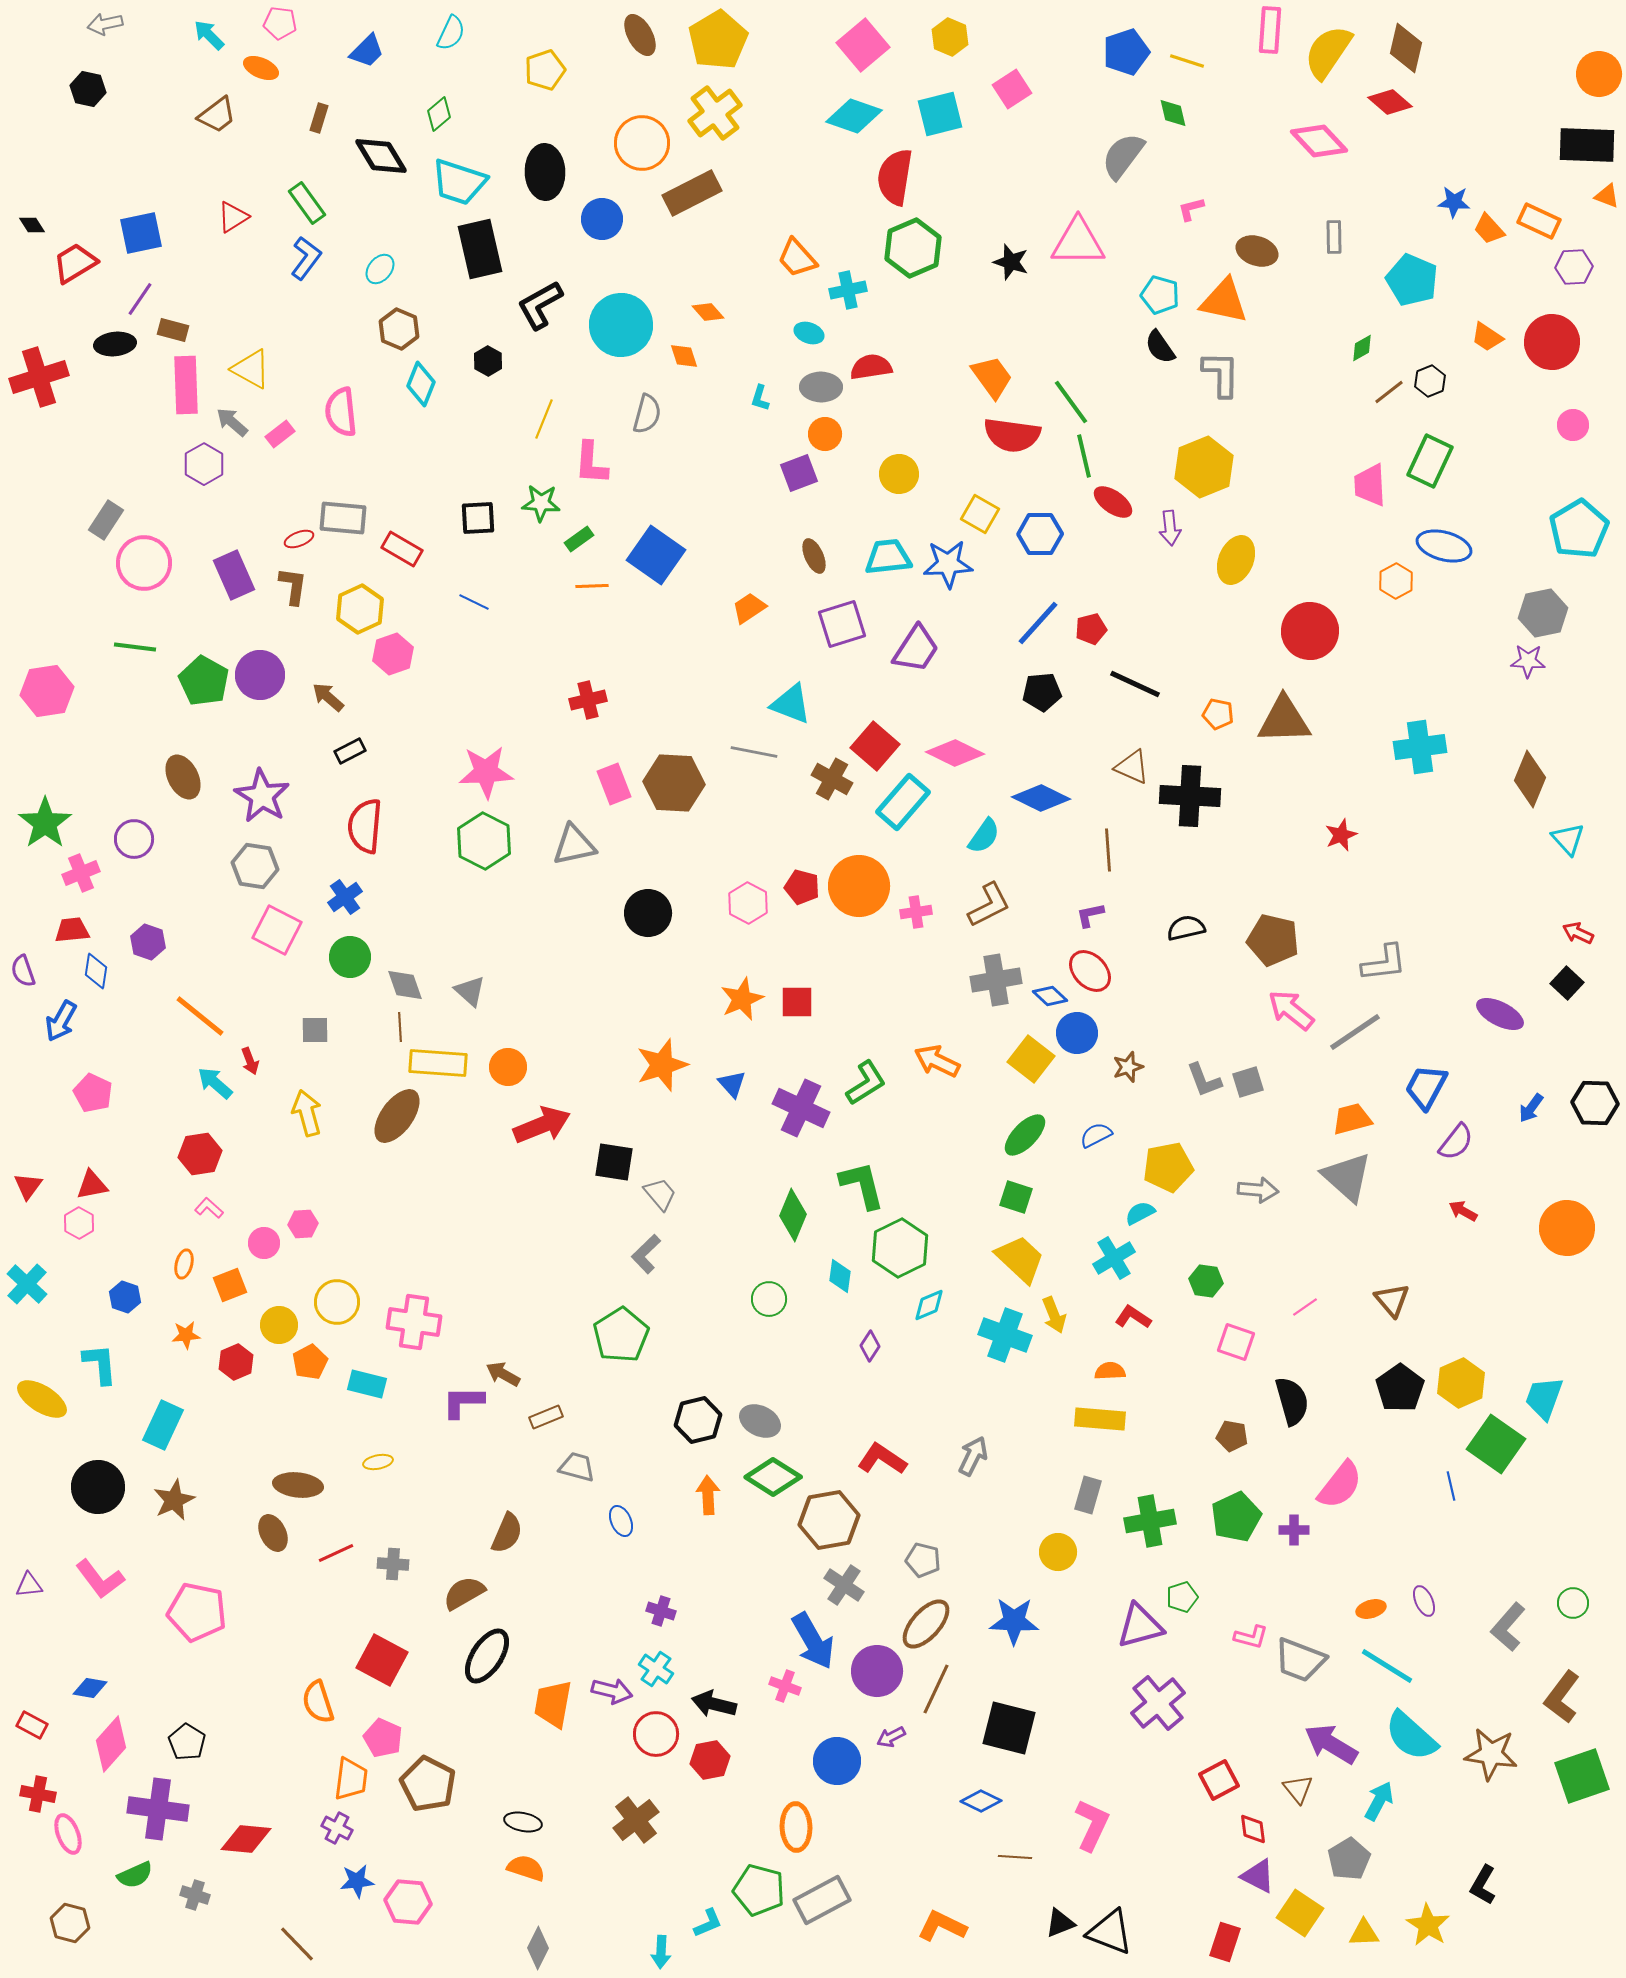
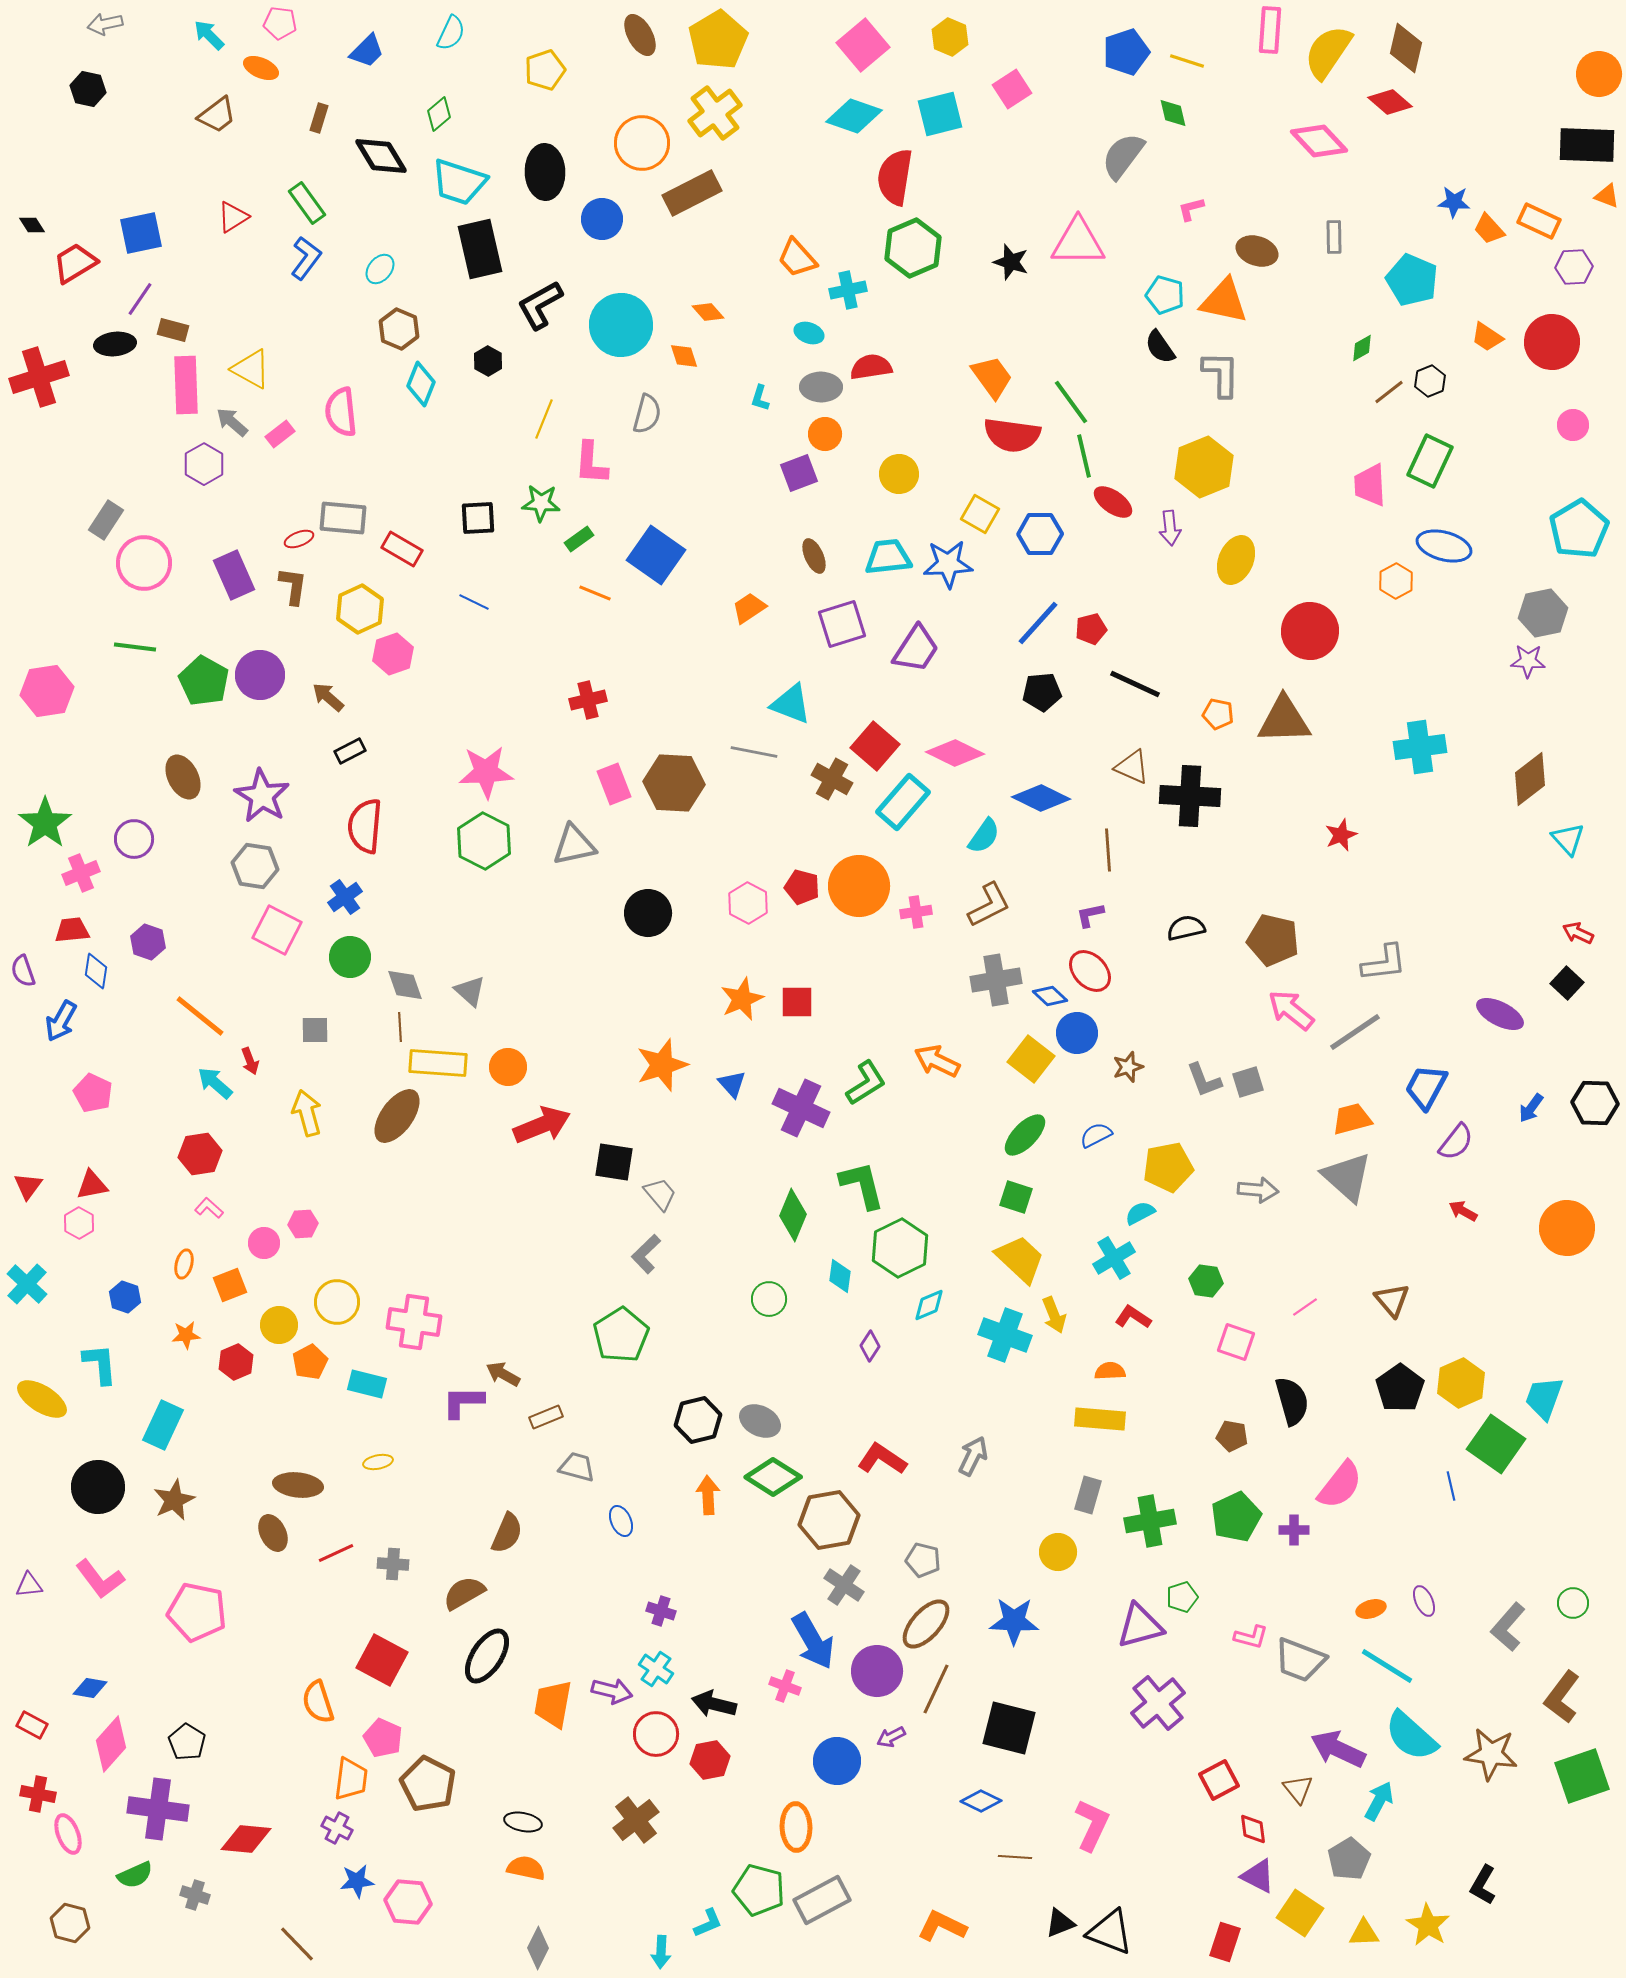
cyan pentagon at (1160, 295): moved 5 px right
orange line at (592, 586): moved 3 px right, 7 px down; rotated 24 degrees clockwise
brown diamond at (1530, 779): rotated 30 degrees clockwise
purple arrow at (1331, 1744): moved 7 px right, 5 px down; rotated 6 degrees counterclockwise
orange semicircle at (526, 1868): rotated 6 degrees counterclockwise
